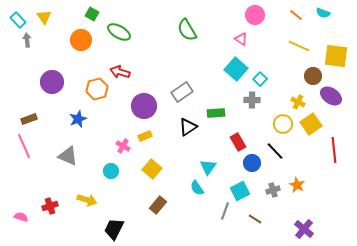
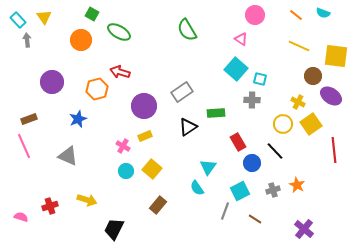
cyan square at (260, 79): rotated 32 degrees counterclockwise
cyan circle at (111, 171): moved 15 px right
